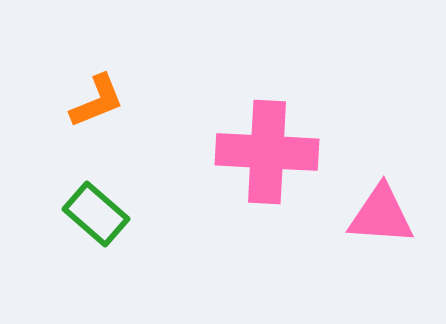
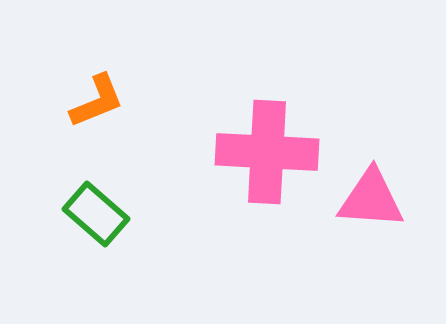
pink triangle: moved 10 px left, 16 px up
